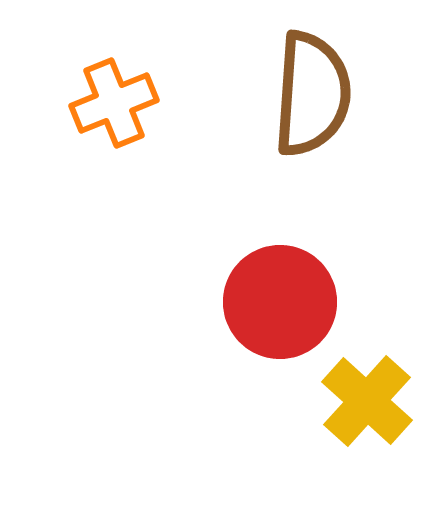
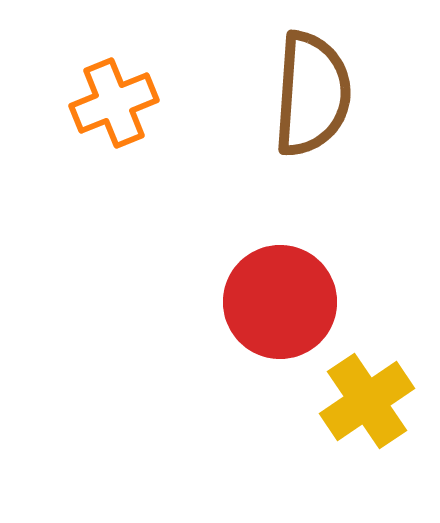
yellow cross: rotated 14 degrees clockwise
